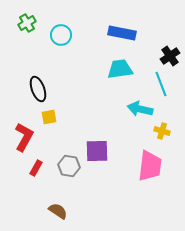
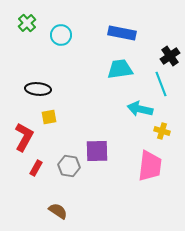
green cross: rotated 12 degrees counterclockwise
black ellipse: rotated 65 degrees counterclockwise
